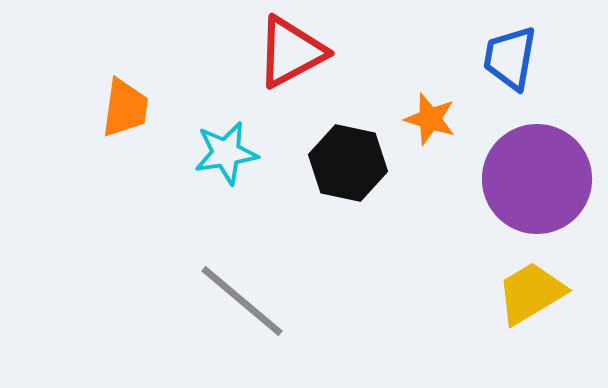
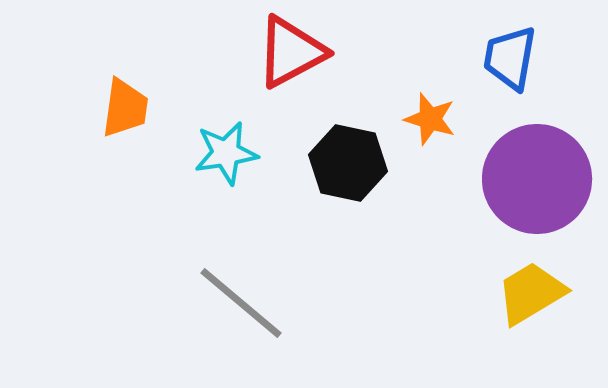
gray line: moved 1 px left, 2 px down
